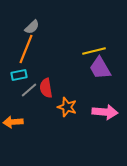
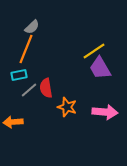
yellow line: rotated 20 degrees counterclockwise
